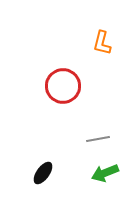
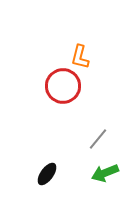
orange L-shape: moved 22 px left, 14 px down
gray line: rotated 40 degrees counterclockwise
black ellipse: moved 4 px right, 1 px down
